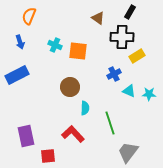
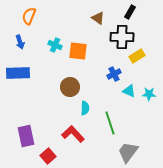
blue rectangle: moved 1 px right, 2 px up; rotated 25 degrees clockwise
red square: rotated 35 degrees counterclockwise
